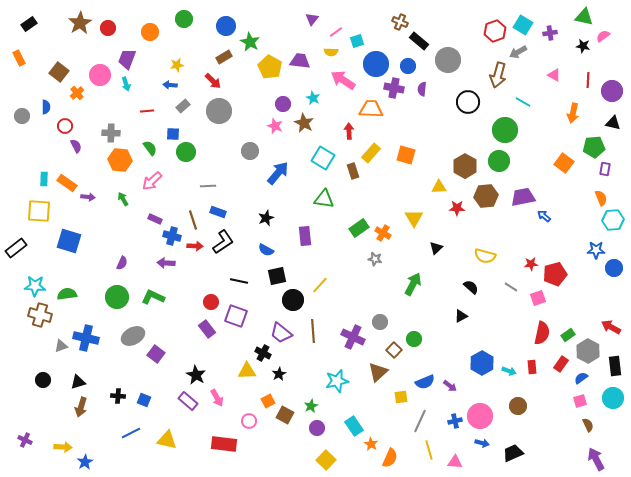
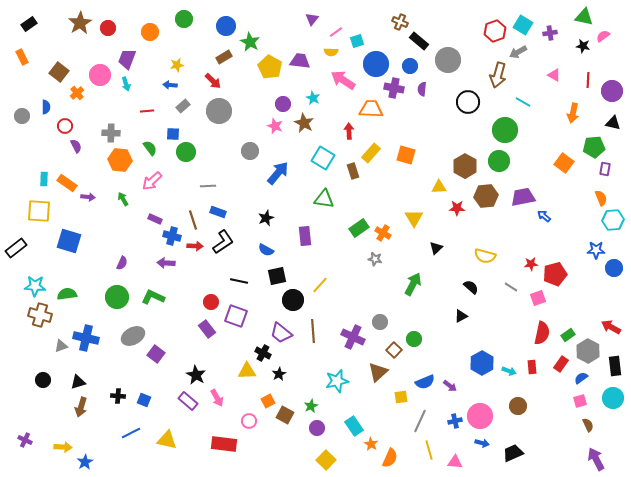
orange rectangle at (19, 58): moved 3 px right, 1 px up
blue circle at (408, 66): moved 2 px right
